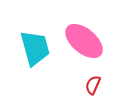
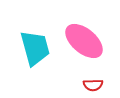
red semicircle: rotated 114 degrees counterclockwise
